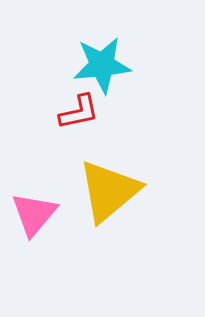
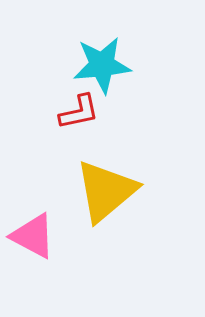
yellow triangle: moved 3 px left
pink triangle: moved 1 px left, 22 px down; rotated 42 degrees counterclockwise
